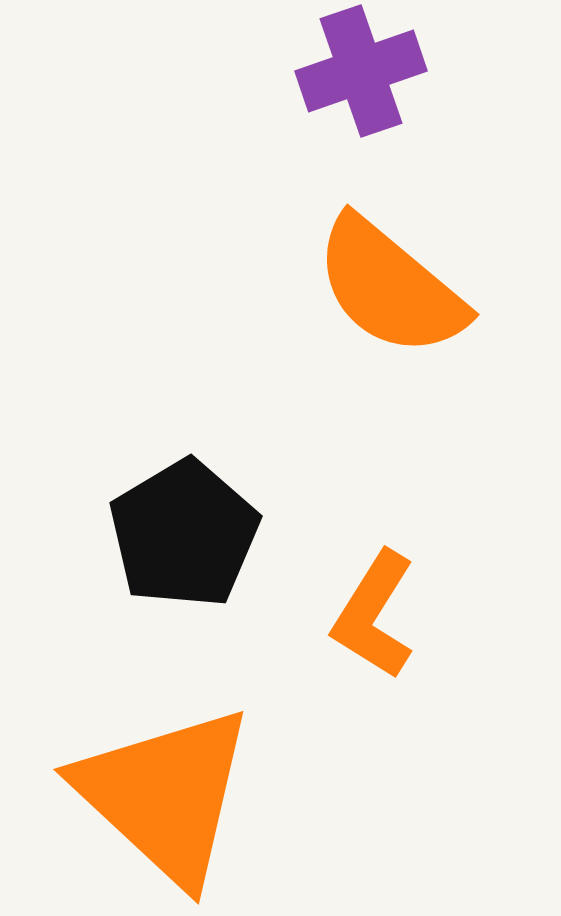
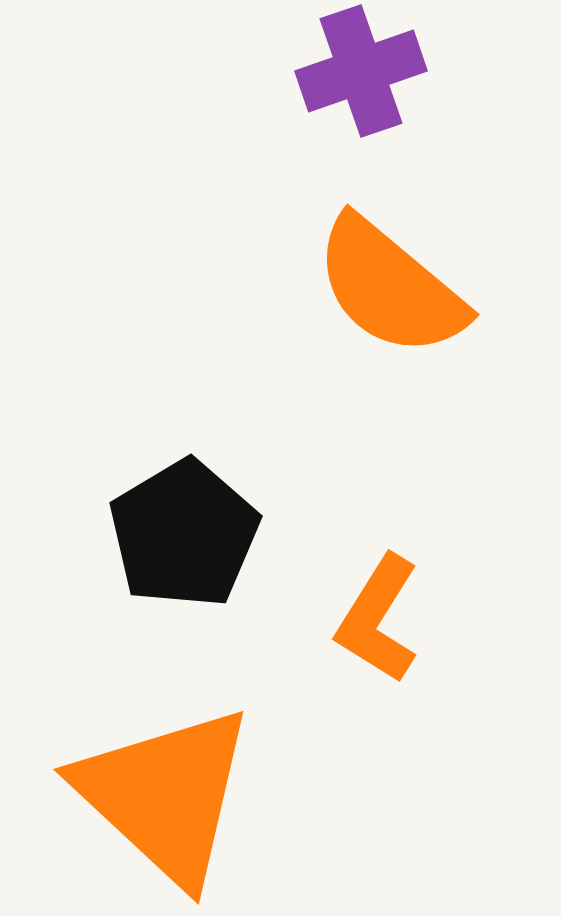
orange L-shape: moved 4 px right, 4 px down
